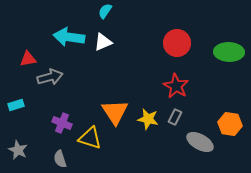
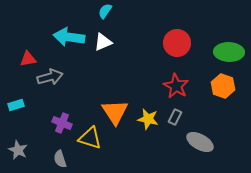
orange hexagon: moved 7 px left, 38 px up; rotated 10 degrees clockwise
